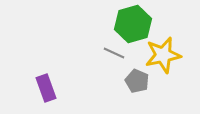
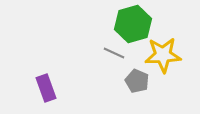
yellow star: rotated 9 degrees clockwise
